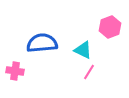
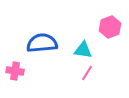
cyan triangle: rotated 18 degrees counterclockwise
pink line: moved 2 px left, 1 px down
